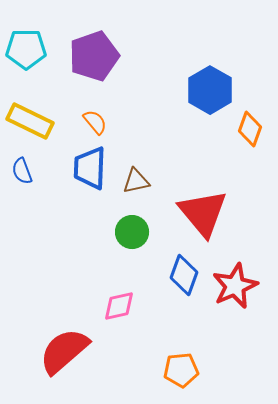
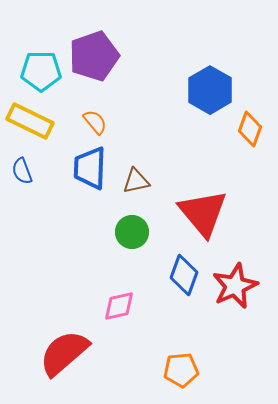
cyan pentagon: moved 15 px right, 22 px down
red semicircle: moved 2 px down
